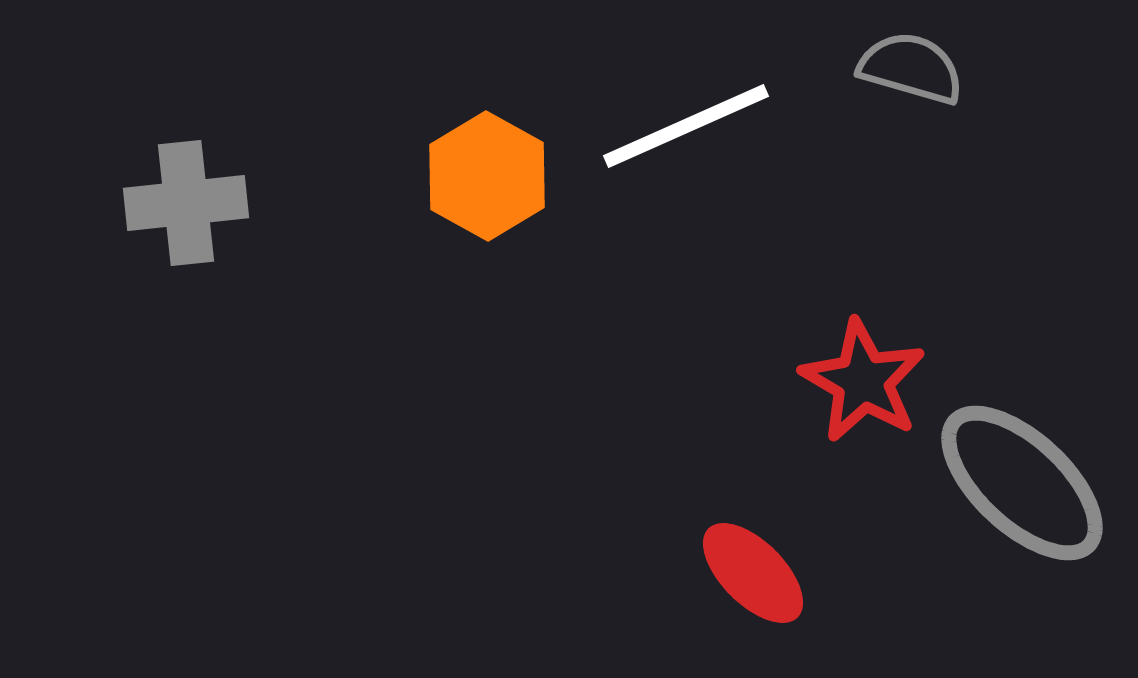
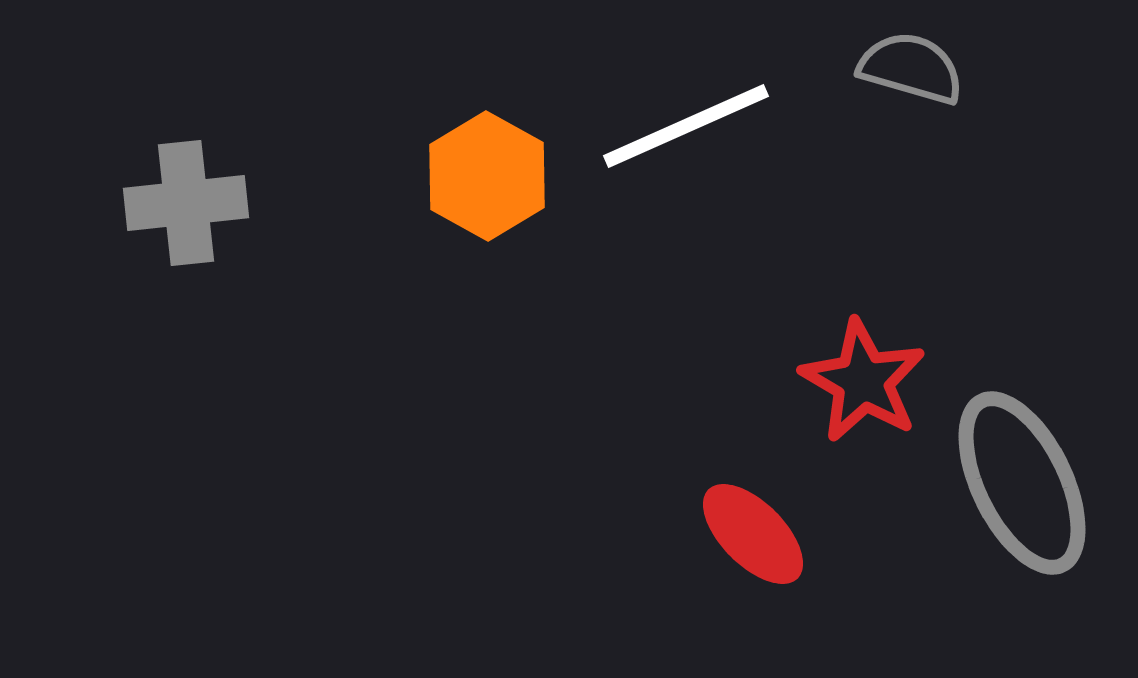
gray ellipse: rotated 21 degrees clockwise
red ellipse: moved 39 px up
